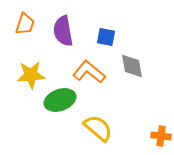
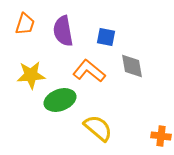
orange L-shape: moved 1 px up
